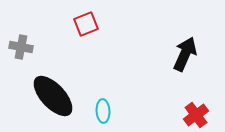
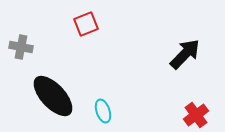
black arrow: rotated 20 degrees clockwise
cyan ellipse: rotated 15 degrees counterclockwise
